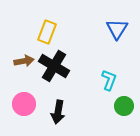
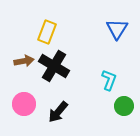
black arrow: rotated 30 degrees clockwise
